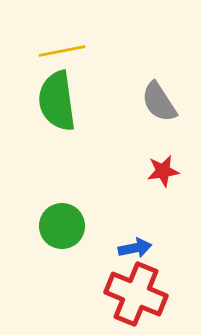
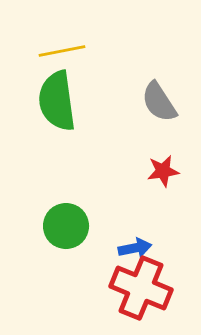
green circle: moved 4 px right
red cross: moved 5 px right, 6 px up
